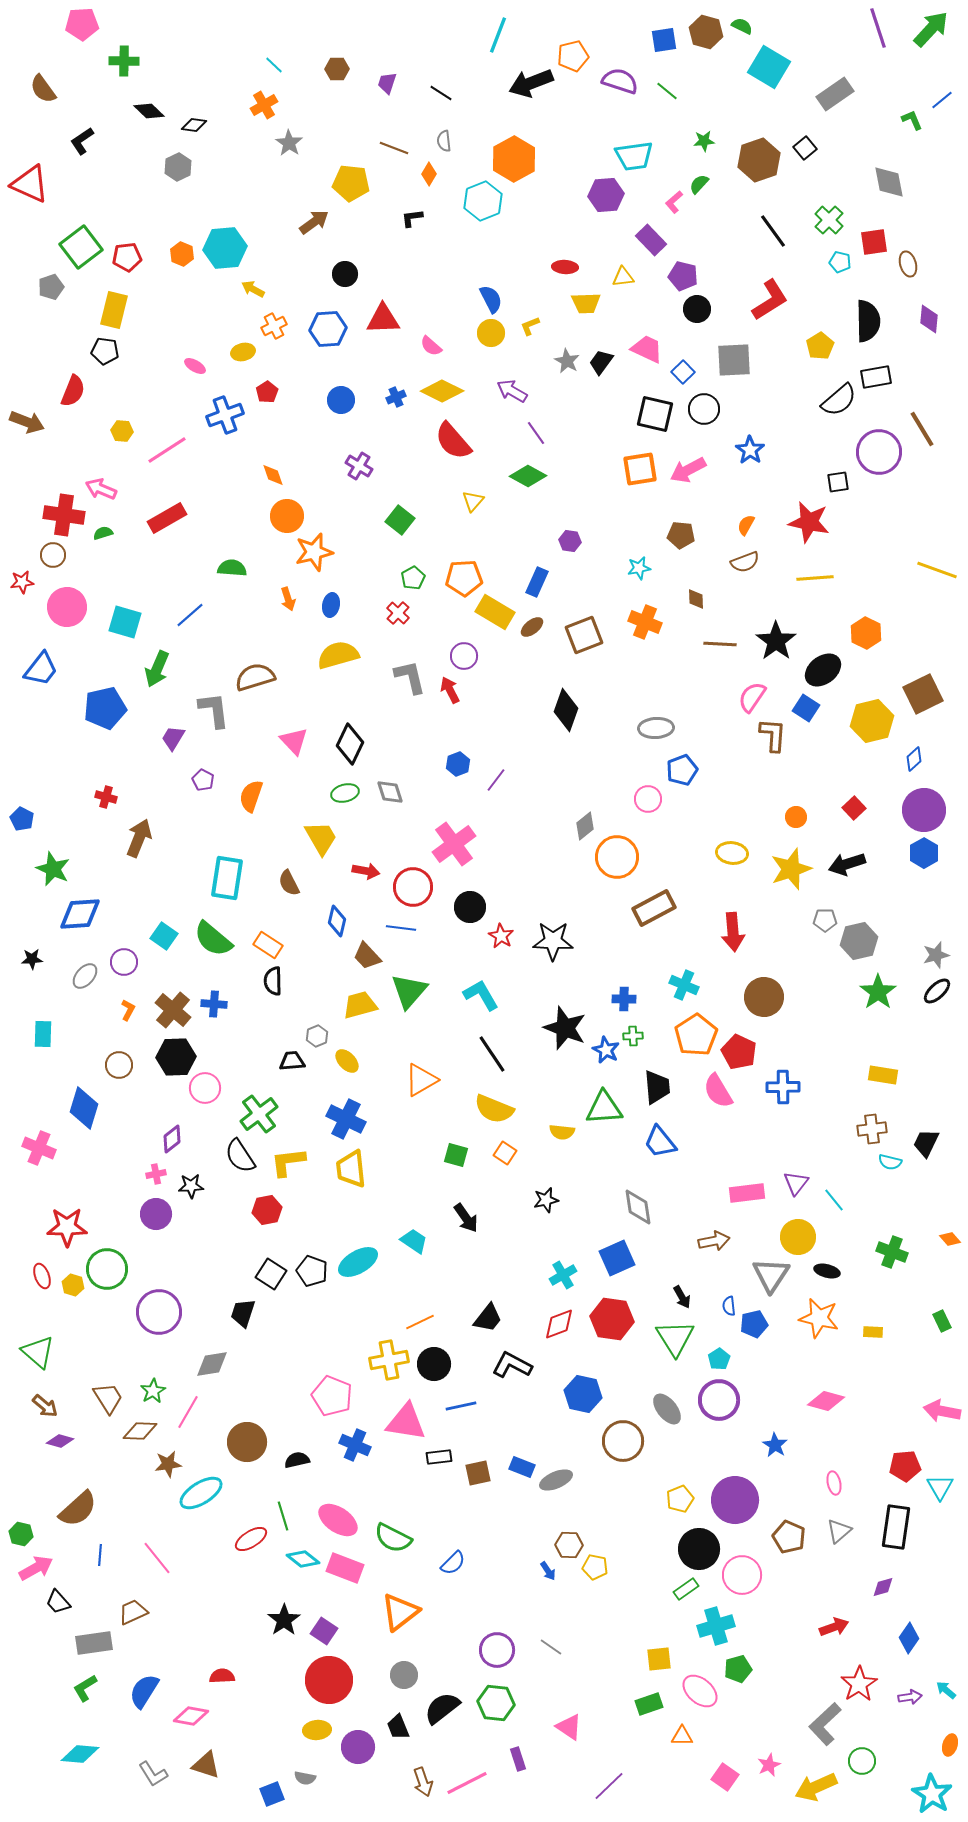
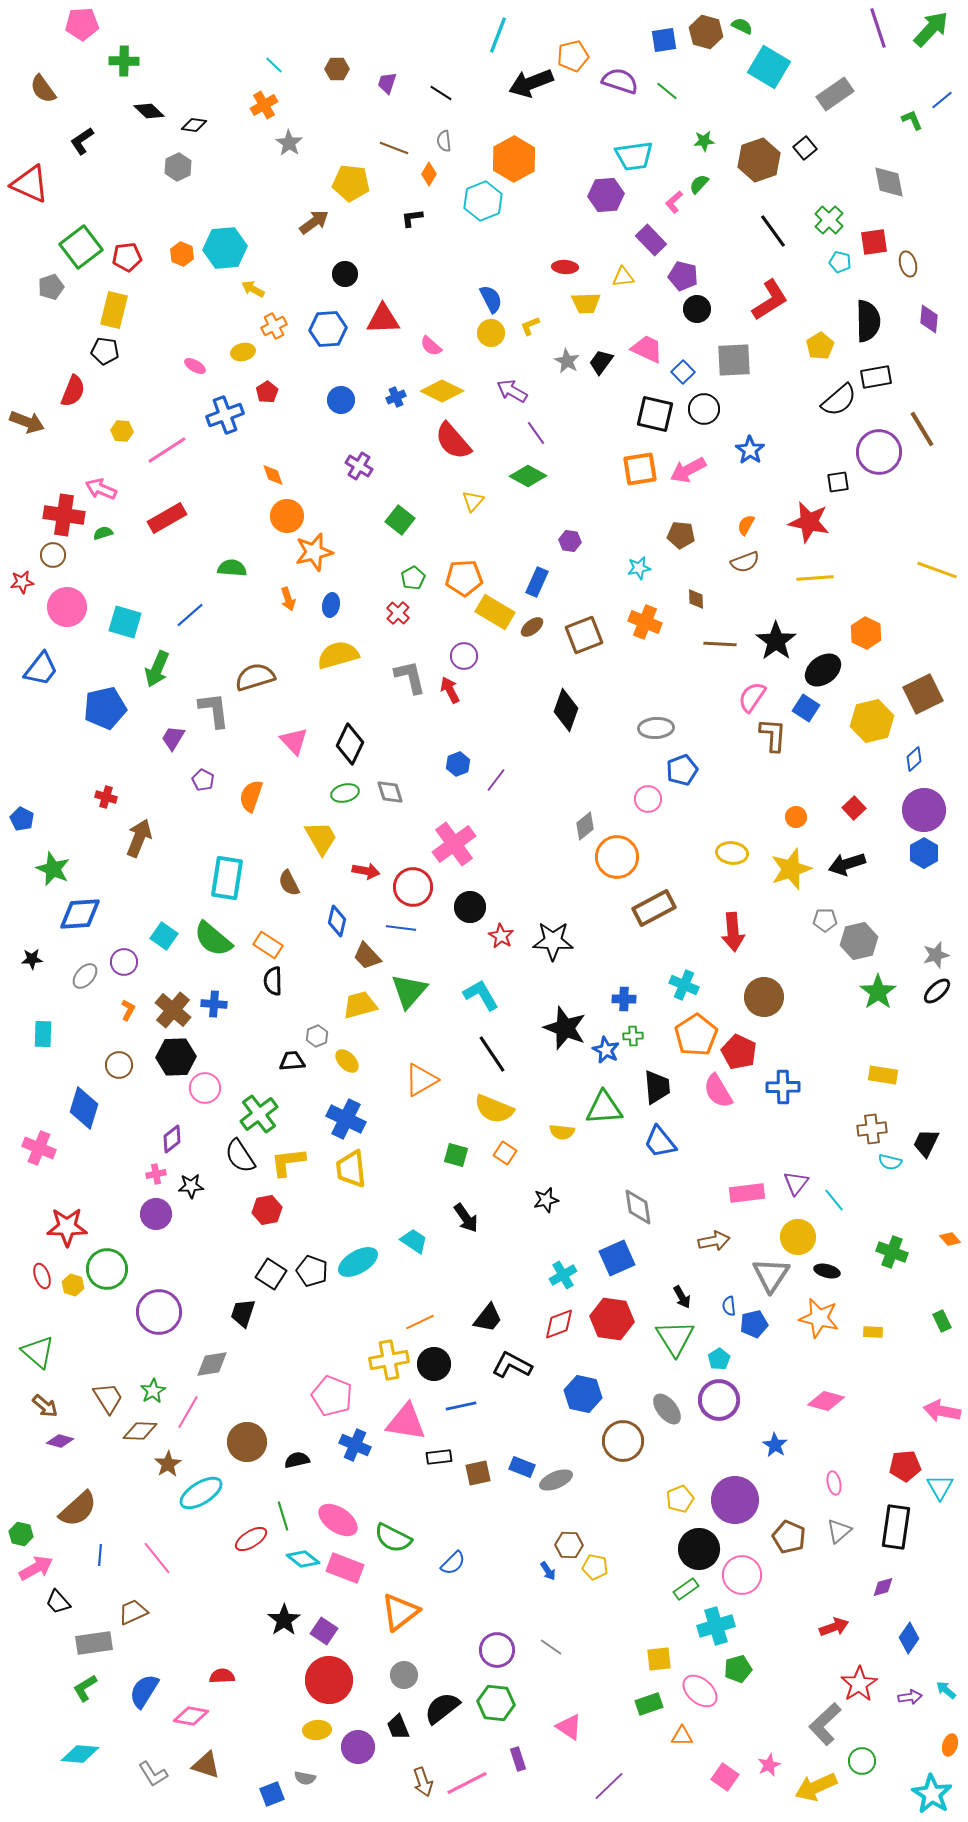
brown star at (168, 1464): rotated 24 degrees counterclockwise
